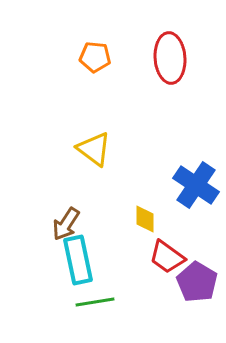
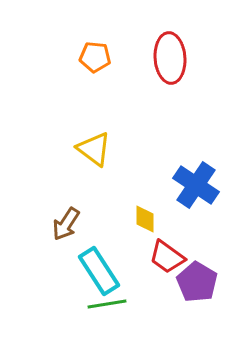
cyan rectangle: moved 21 px right, 11 px down; rotated 21 degrees counterclockwise
green line: moved 12 px right, 2 px down
